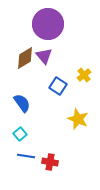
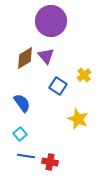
purple circle: moved 3 px right, 3 px up
purple triangle: moved 2 px right
